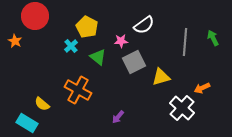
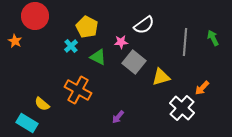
pink star: moved 1 px down
green triangle: rotated 12 degrees counterclockwise
gray square: rotated 25 degrees counterclockwise
orange arrow: rotated 21 degrees counterclockwise
